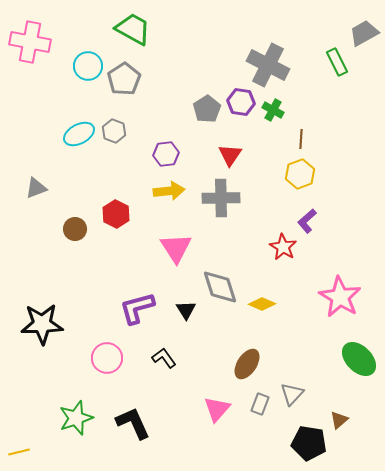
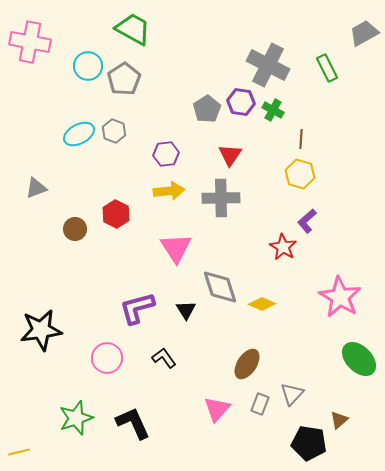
green rectangle at (337, 62): moved 10 px left, 6 px down
yellow hexagon at (300, 174): rotated 24 degrees counterclockwise
black star at (42, 324): moved 1 px left, 6 px down; rotated 6 degrees counterclockwise
